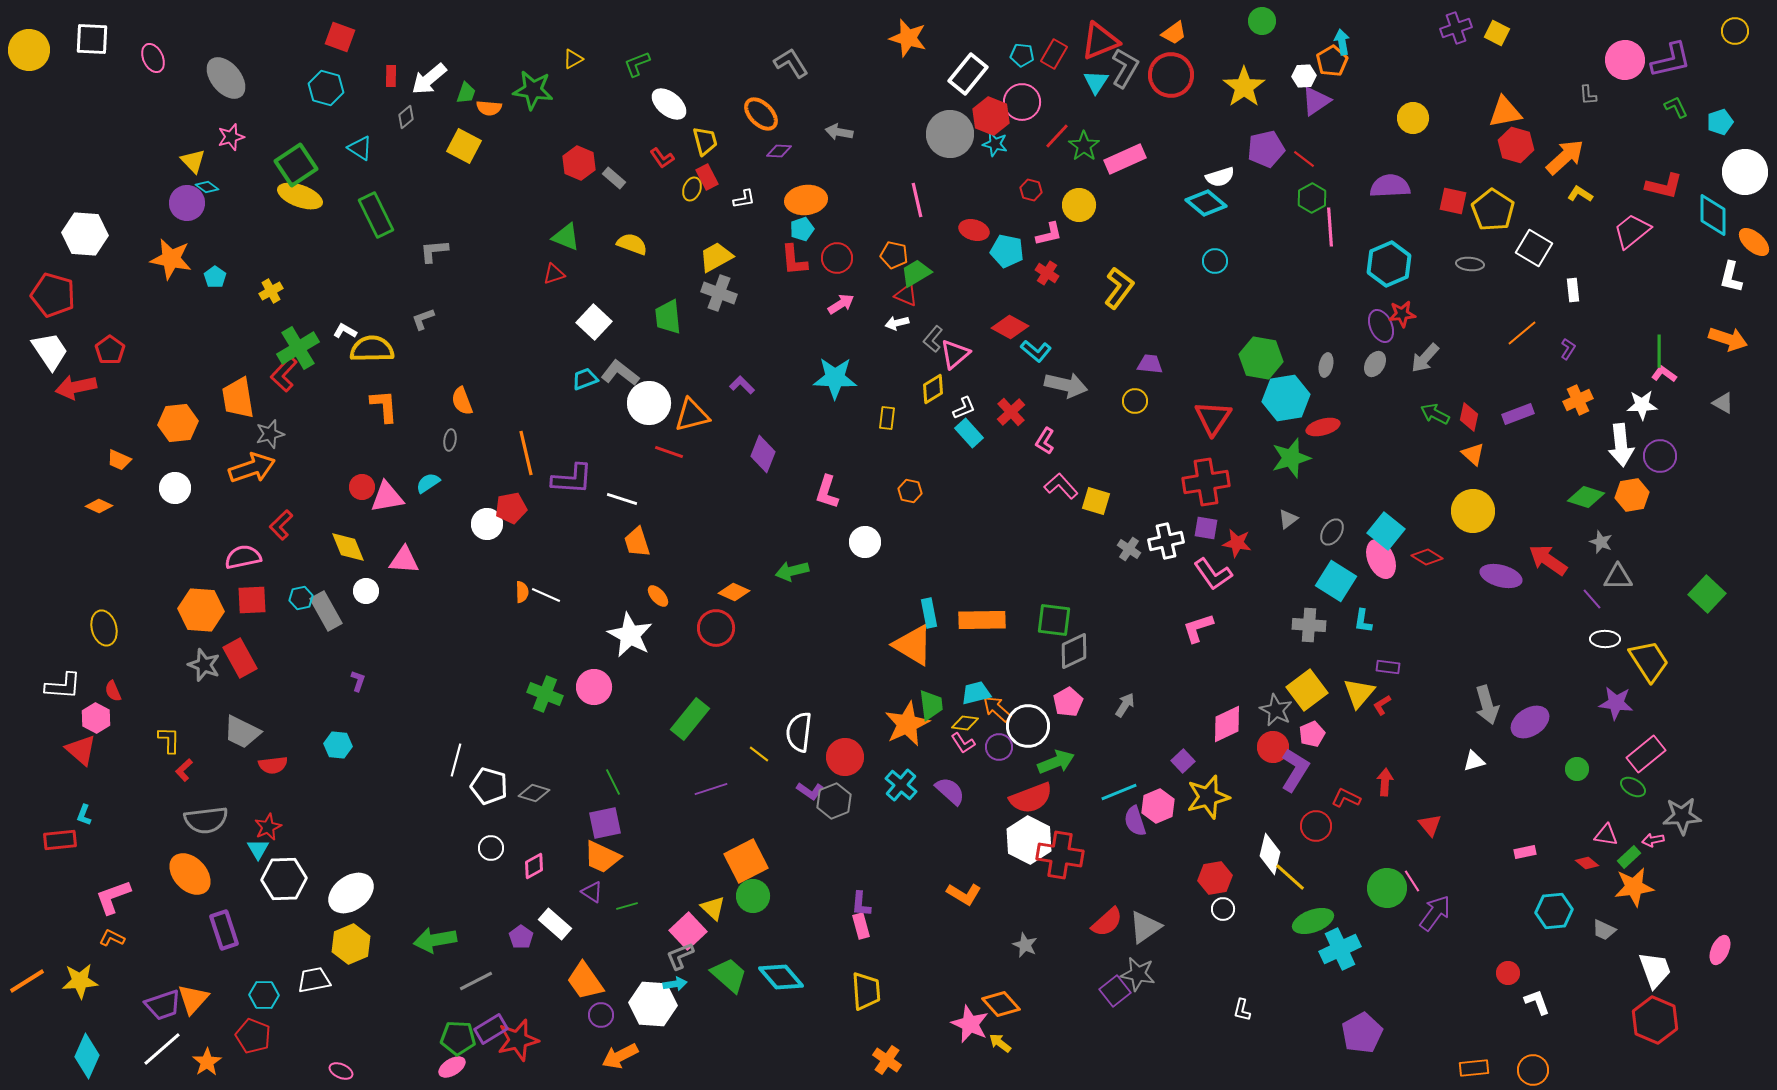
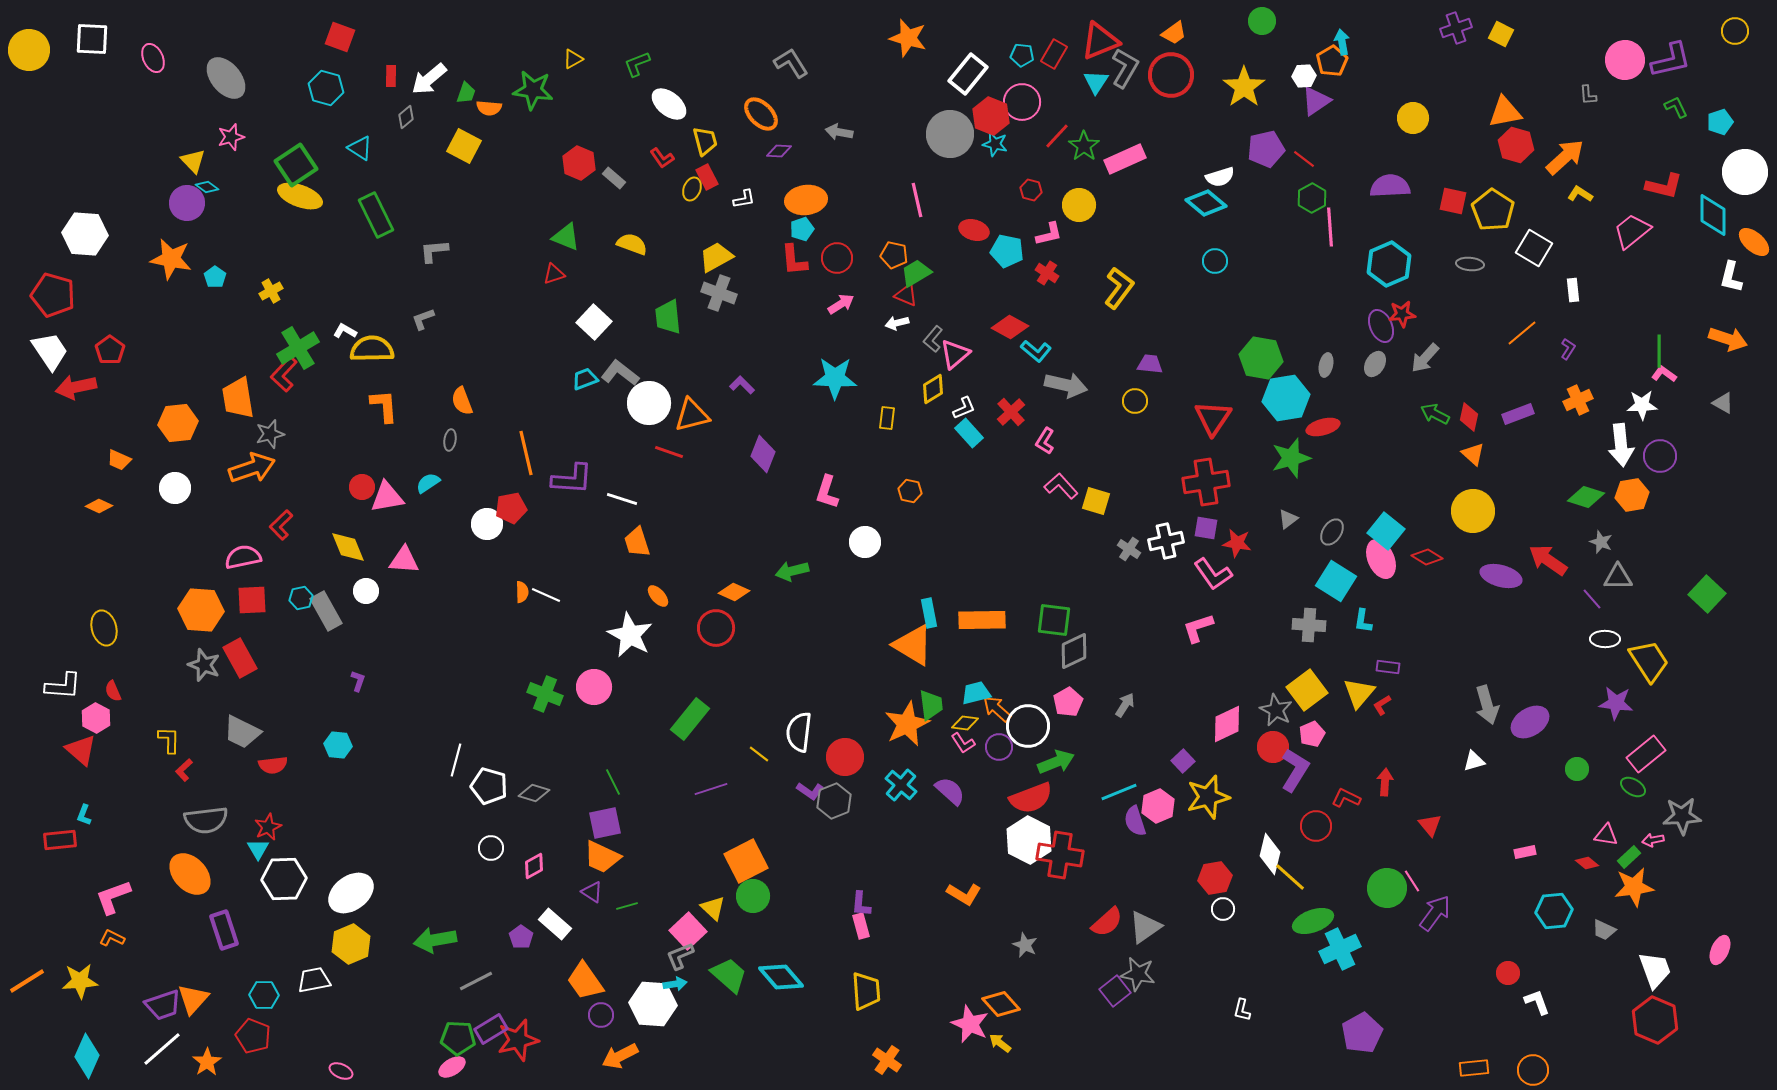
yellow square at (1497, 33): moved 4 px right, 1 px down
